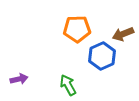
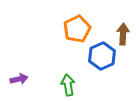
orange pentagon: rotated 24 degrees counterclockwise
brown arrow: rotated 115 degrees clockwise
green arrow: rotated 20 degrees clockwise
